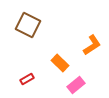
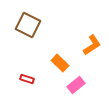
red rectangle: rotated 48 degrees clockwise
